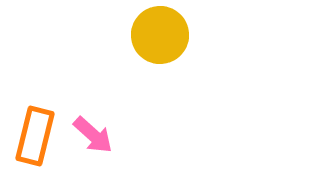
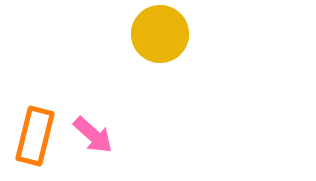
yellow circle: moved 1 px up
